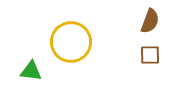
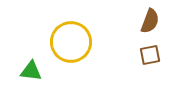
brown square: rotated 10 degrees counterclockwise
